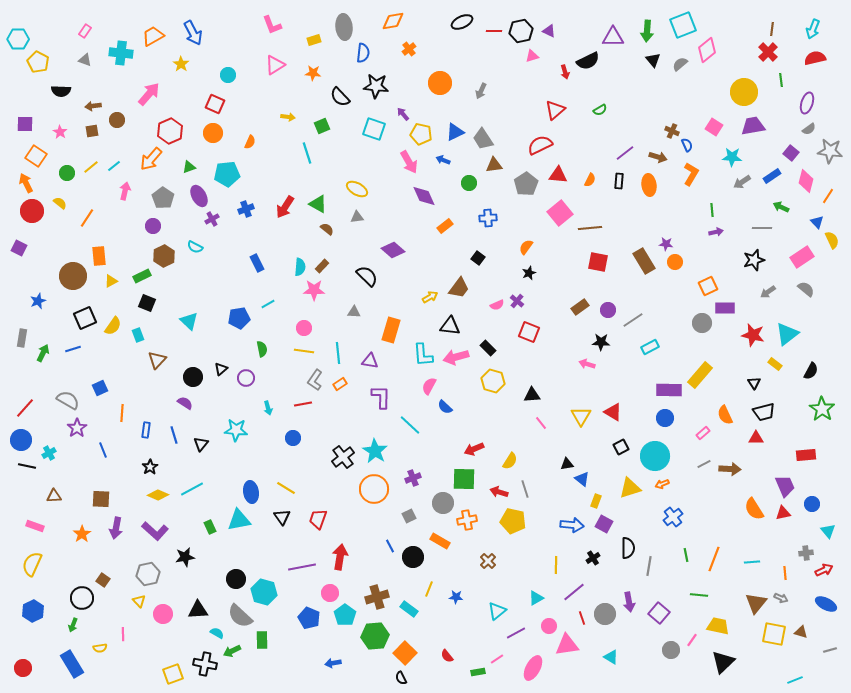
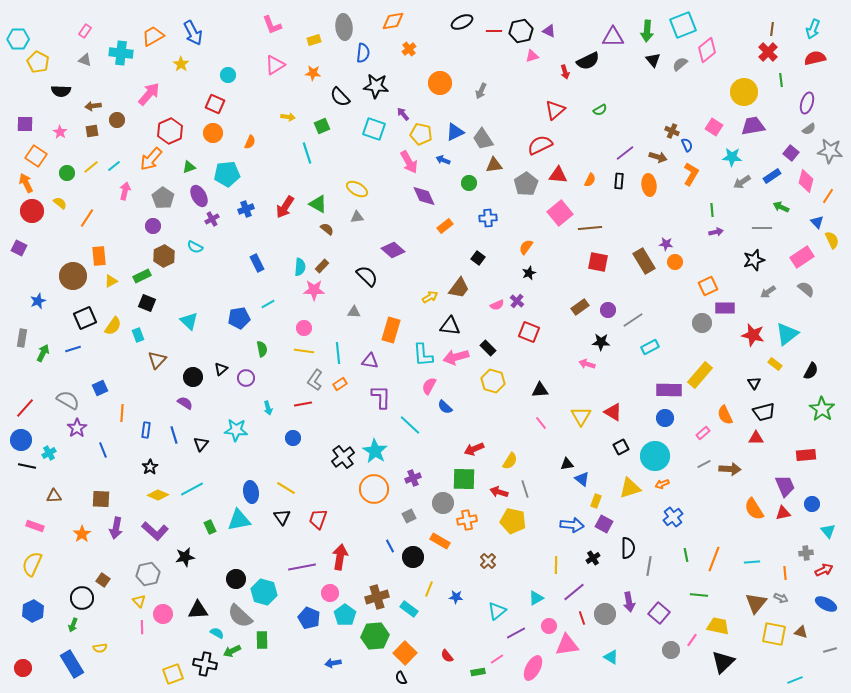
black triangle at (532, 395): moved 8 px right, 5 px up
pink line at (123, 634): moved 19 px right, 7 px up
